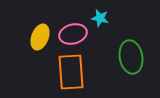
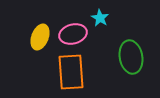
cyan star: rotated 18 degrees clockwise
